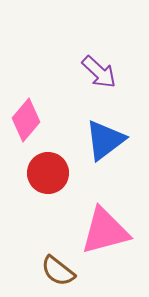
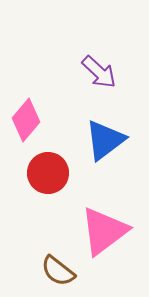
pink triangle: moved 1 px left; rotated 22 degrees counterclockwise
